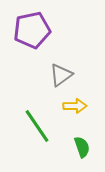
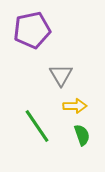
gray triangle: rotated 25 degrees counterclockwise
green semicircle: moved 12 px up
